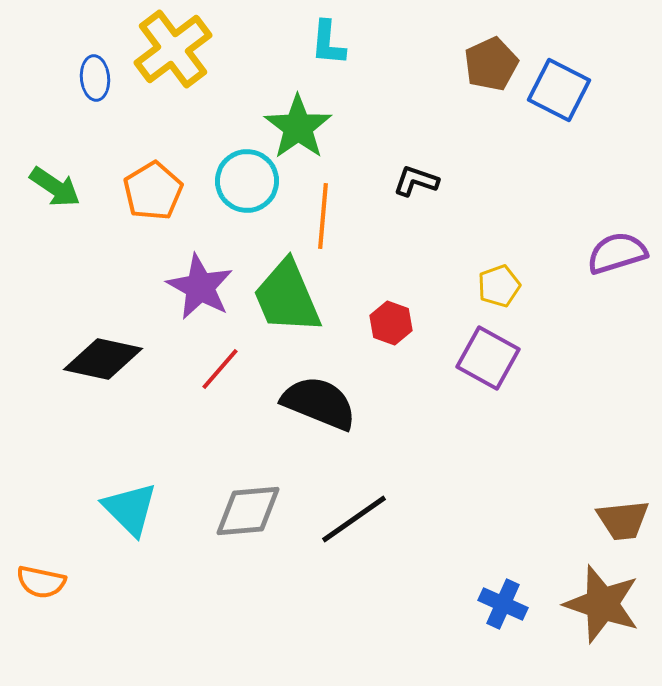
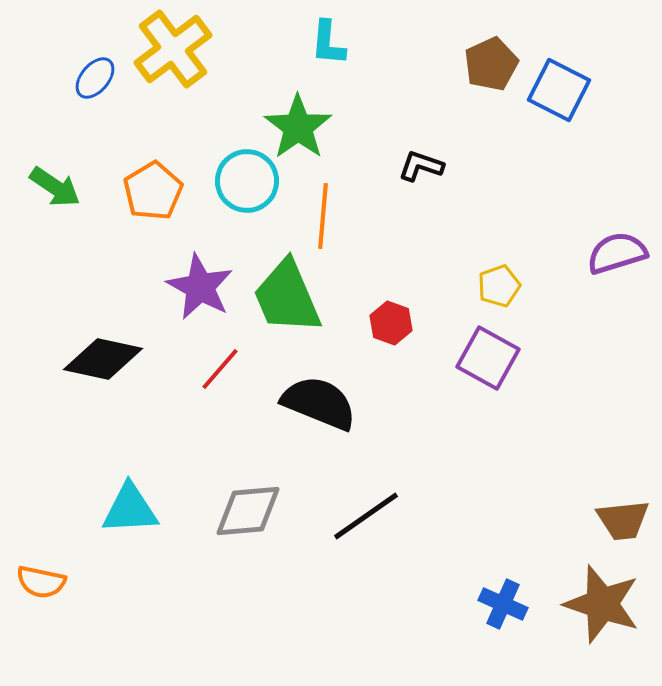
blue ellipse: rotated 45 degrees clockwise
black L-shape: moved 5 px right, 15 px up
cyan triangle: rotated 48 degrees counterclockwise
black line: moved 12 px right, 3 px up
